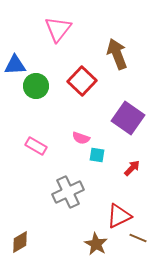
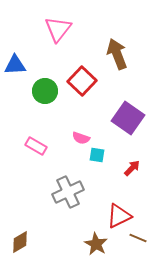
green circle: moved 9 px right, 5 px down
